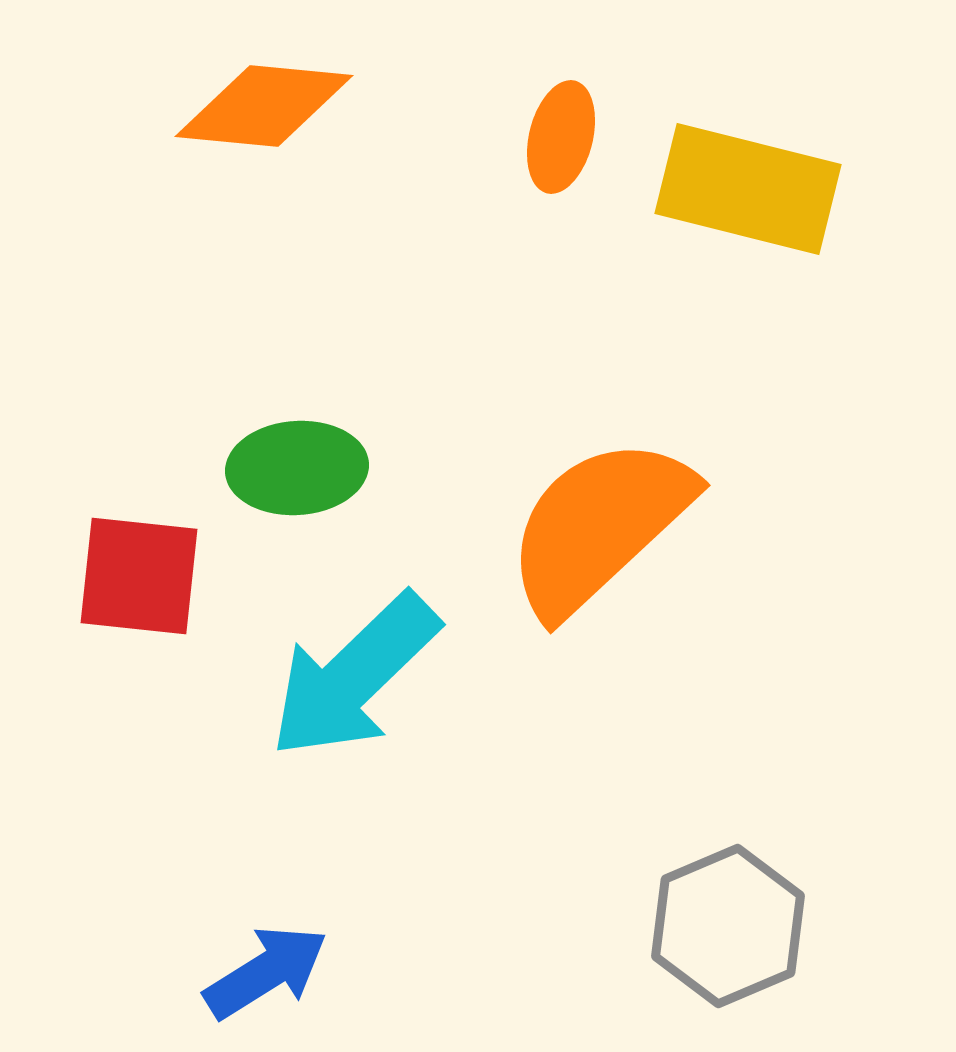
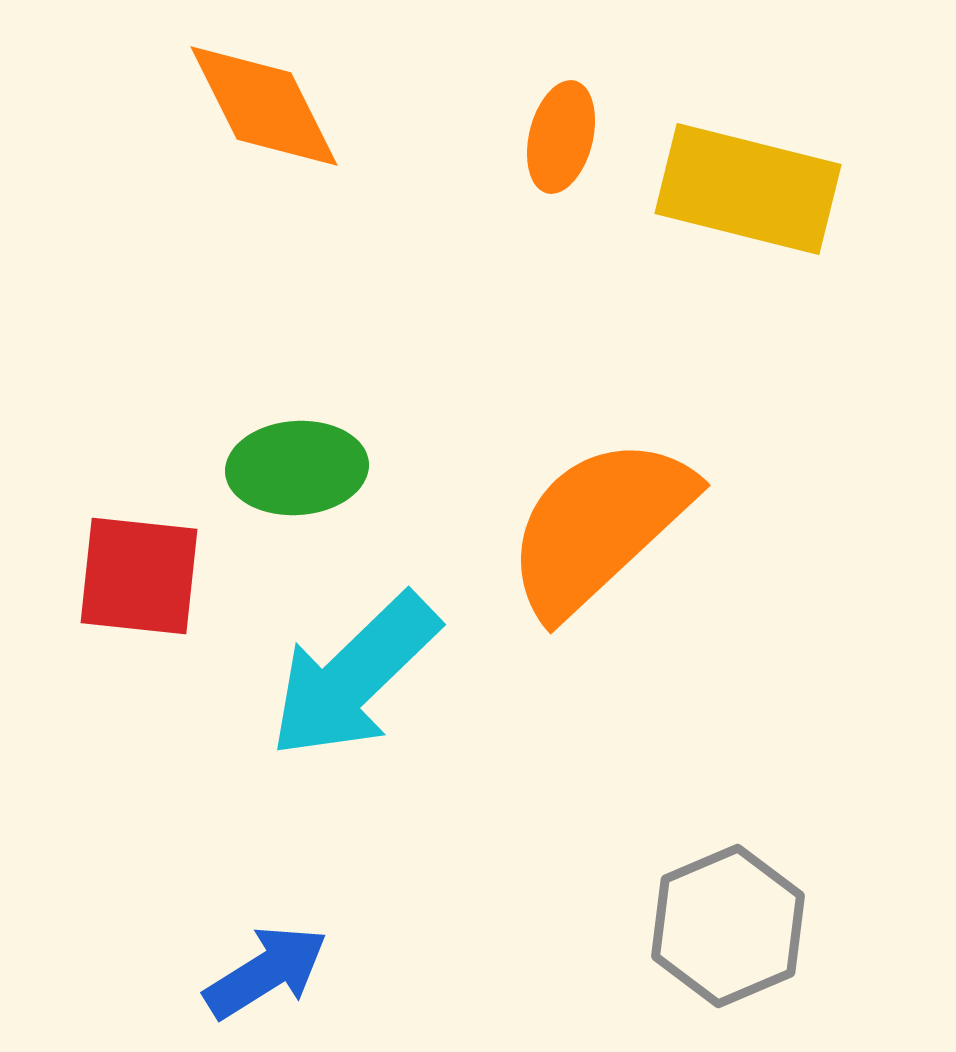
orange diamond: rotated 58 degrees clockwise
